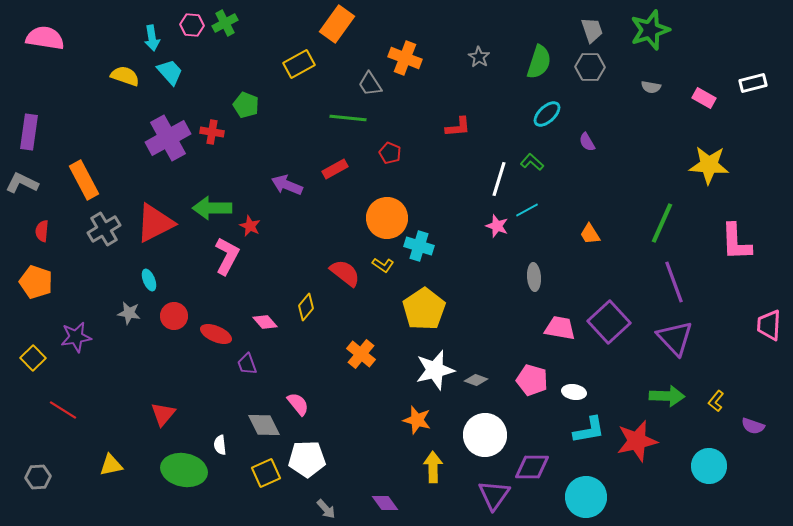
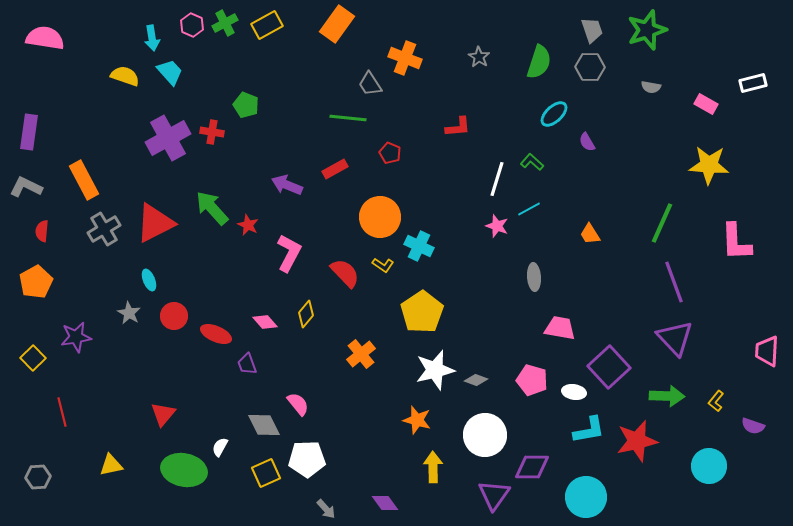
pink hexagon at (192, 25): rotated 20 degrees clockwise
green star at (650, 30): moved 3 px left
yellow rectangle at (299, 64): moved 32 px left, 39 px up
pink rectangle at (704, 98): moved 2 px right, 6 px down
cyan ellipse at (547, 114): moved 7 px right
white line at (499, 179): moved 2 px left
gray L-shape at (22, 183): moved 4 px right, 4 px down
green arrow at (212, 208): rotated 48 degrees clockwise
cyan line at (527, 210): moved 2 px right, 1 px up
orange circle at (387, 218): moved 7 px left, 1 px up
red star at (250, 226): moved 2 px left, 1 px up
cyan cross at (419, 246): rotated 8 degrees clockwise
pink L-shape at (227, 256): moved 62 px right, 3 px up
red semicircle at (345, 273): rotated 8 degrees clockwise
orange pentagon at (36, 282): rotated 24 degrees clockwise
yellow diamond at (306, 307): moved 7 px down
yellow pentagon at (424, 309): moved 2 px left, 3 px down
gray star at (129, 313): rotated 20 degrees clockwise
purple square at (609, 322): moved 45 px down
pink trapezoid at (769, 325): moved 2 px left, 26 px down
orange cross at (361, 354): rotated 12 degrees clockwise
red line at (63, 410): moved 1 px left, 2 px down; rotated 44 degrees clockwise
white semicircle at (220, 445): moved 2 px down; rotated 36 degrees clockwise
